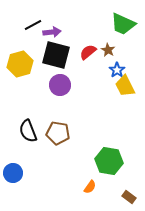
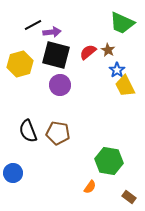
green trapezoid: moved 1 px left, 1 px up
